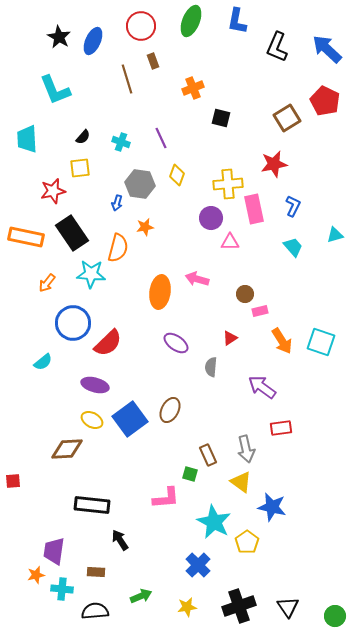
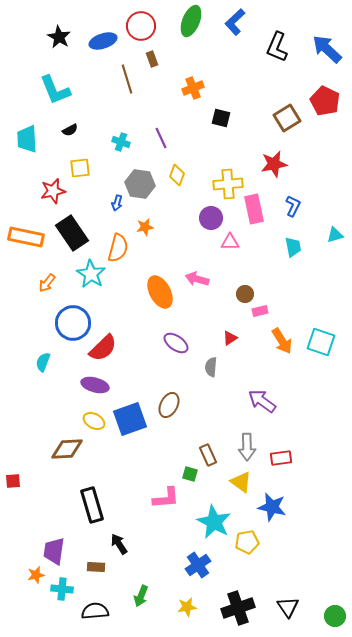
blue L-shape at (237, 21): moved 2 px left, 1 px down; rotated 36 degrees clockwise
blue ellipse at (93, 41): moved 10 px right; rotated 48 degrees clockwise
brown rectangle at (153, 61): moved 1 px left, 2 px up
black semicircle at (83, 137): moved 13 px left, 7 px up; rotated 21 degrees clockwise
cyan trapezoid at (293, 247): rotated 30 degrees clockwise
cyan star at (91, 274): rotated 28 degrees clockwise
orange ellipse at (160, 292): rotated 36 degrees counterclockwise
red semicircle at (108, 343): moved 5 px left, 5 px down
cyan semicircle at (43, 362): rotated 150 degrees clockwise
purple arrow at (262, 387): moved 14 px down
brown ellipse at (170, 410): moved 1 px left, 5 px up
blue square at (130, 419): rotated 16 degrees clockwise
yellow ellipse at (92, 420): moved 2 px right, 1 px down
red rectangle at (281, 428): moved 30 px down
gray arrow at (246, 449): moved 1 px right, 2 px up; rotated 12 degrees clockwise
black rectangle at (92, 505): rotated 68 degrees clockwise
black arrow at (120, 540): moved 1 px left, 4 px down
yellow pentagon at (247, 542): rotated 25 degrees clockwise
blue cross at (198, 565): rotated 10 degrees clockwise
brown rectangle at (96, 572): moved 5 px up
green arrow at (141, 596): rotated 135 degrees clockwise
black cross at (239, 606): moved 1 px left, 2 px down
